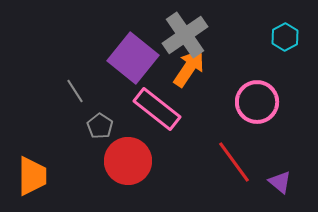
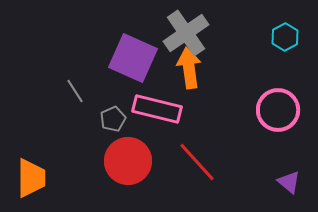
gray cross: moved 1 px right, 2 px up
purple square: rotated 15 degrees counterclockwise
orange arrow: rotated 42 degrees counterclockwise
pink circle: moved 21 px right, 8 px down
pink rectangle: rotated 24 degrees counterclockwise
gray pentagon: moved 13 px right, 7 px up; rotated 15 degrees clockwise
red line: moved 37 px left; rotated 6 degrees counterclockwise
orange trapezoid: moved 1 px left, 2 px down
purple triangle: moved 9 px right
